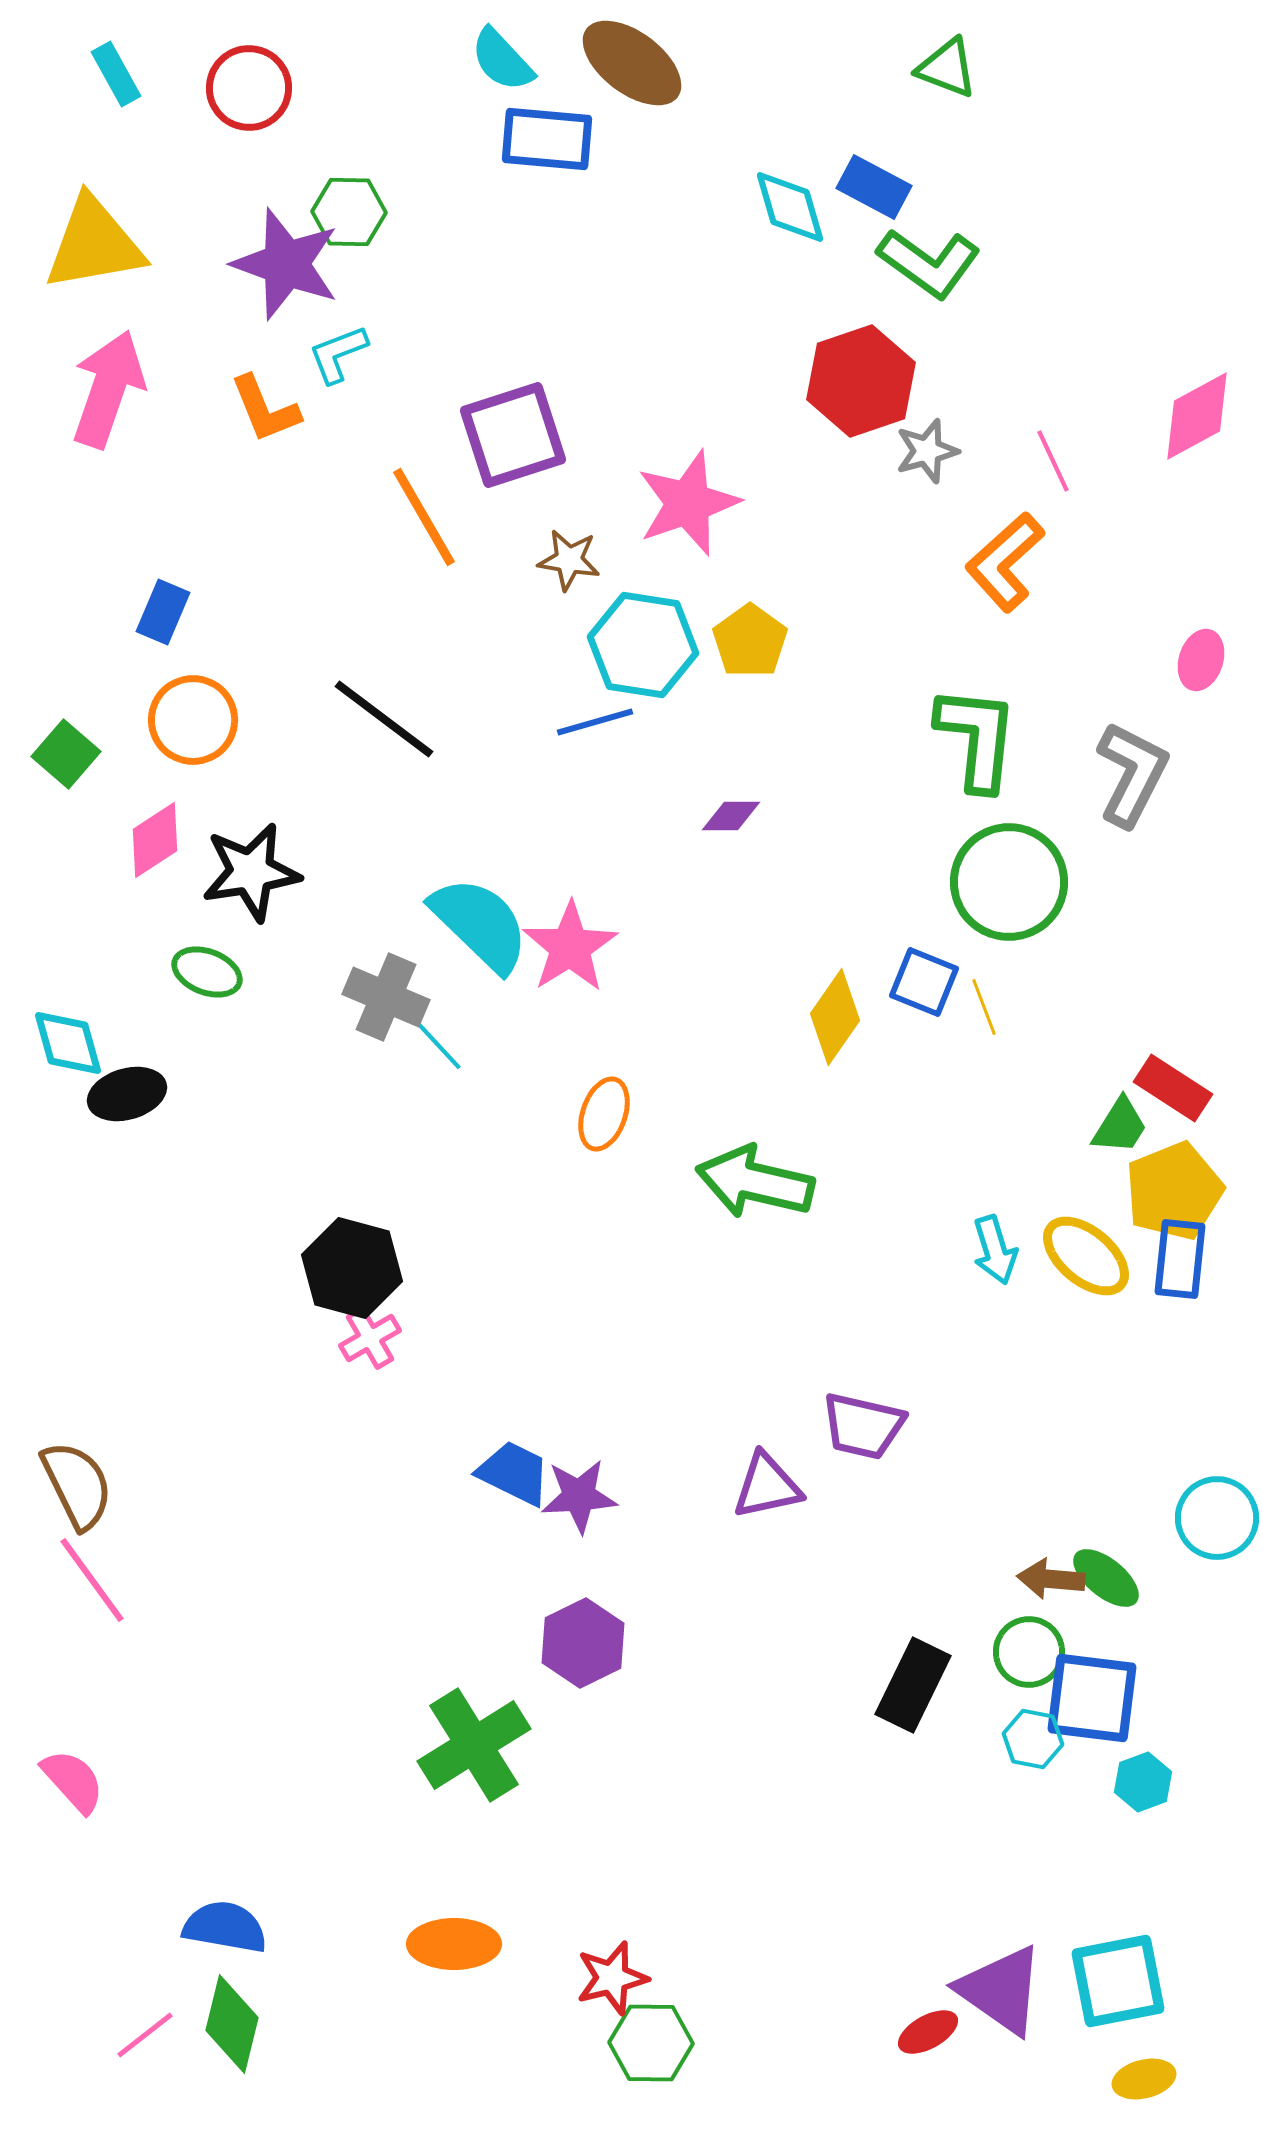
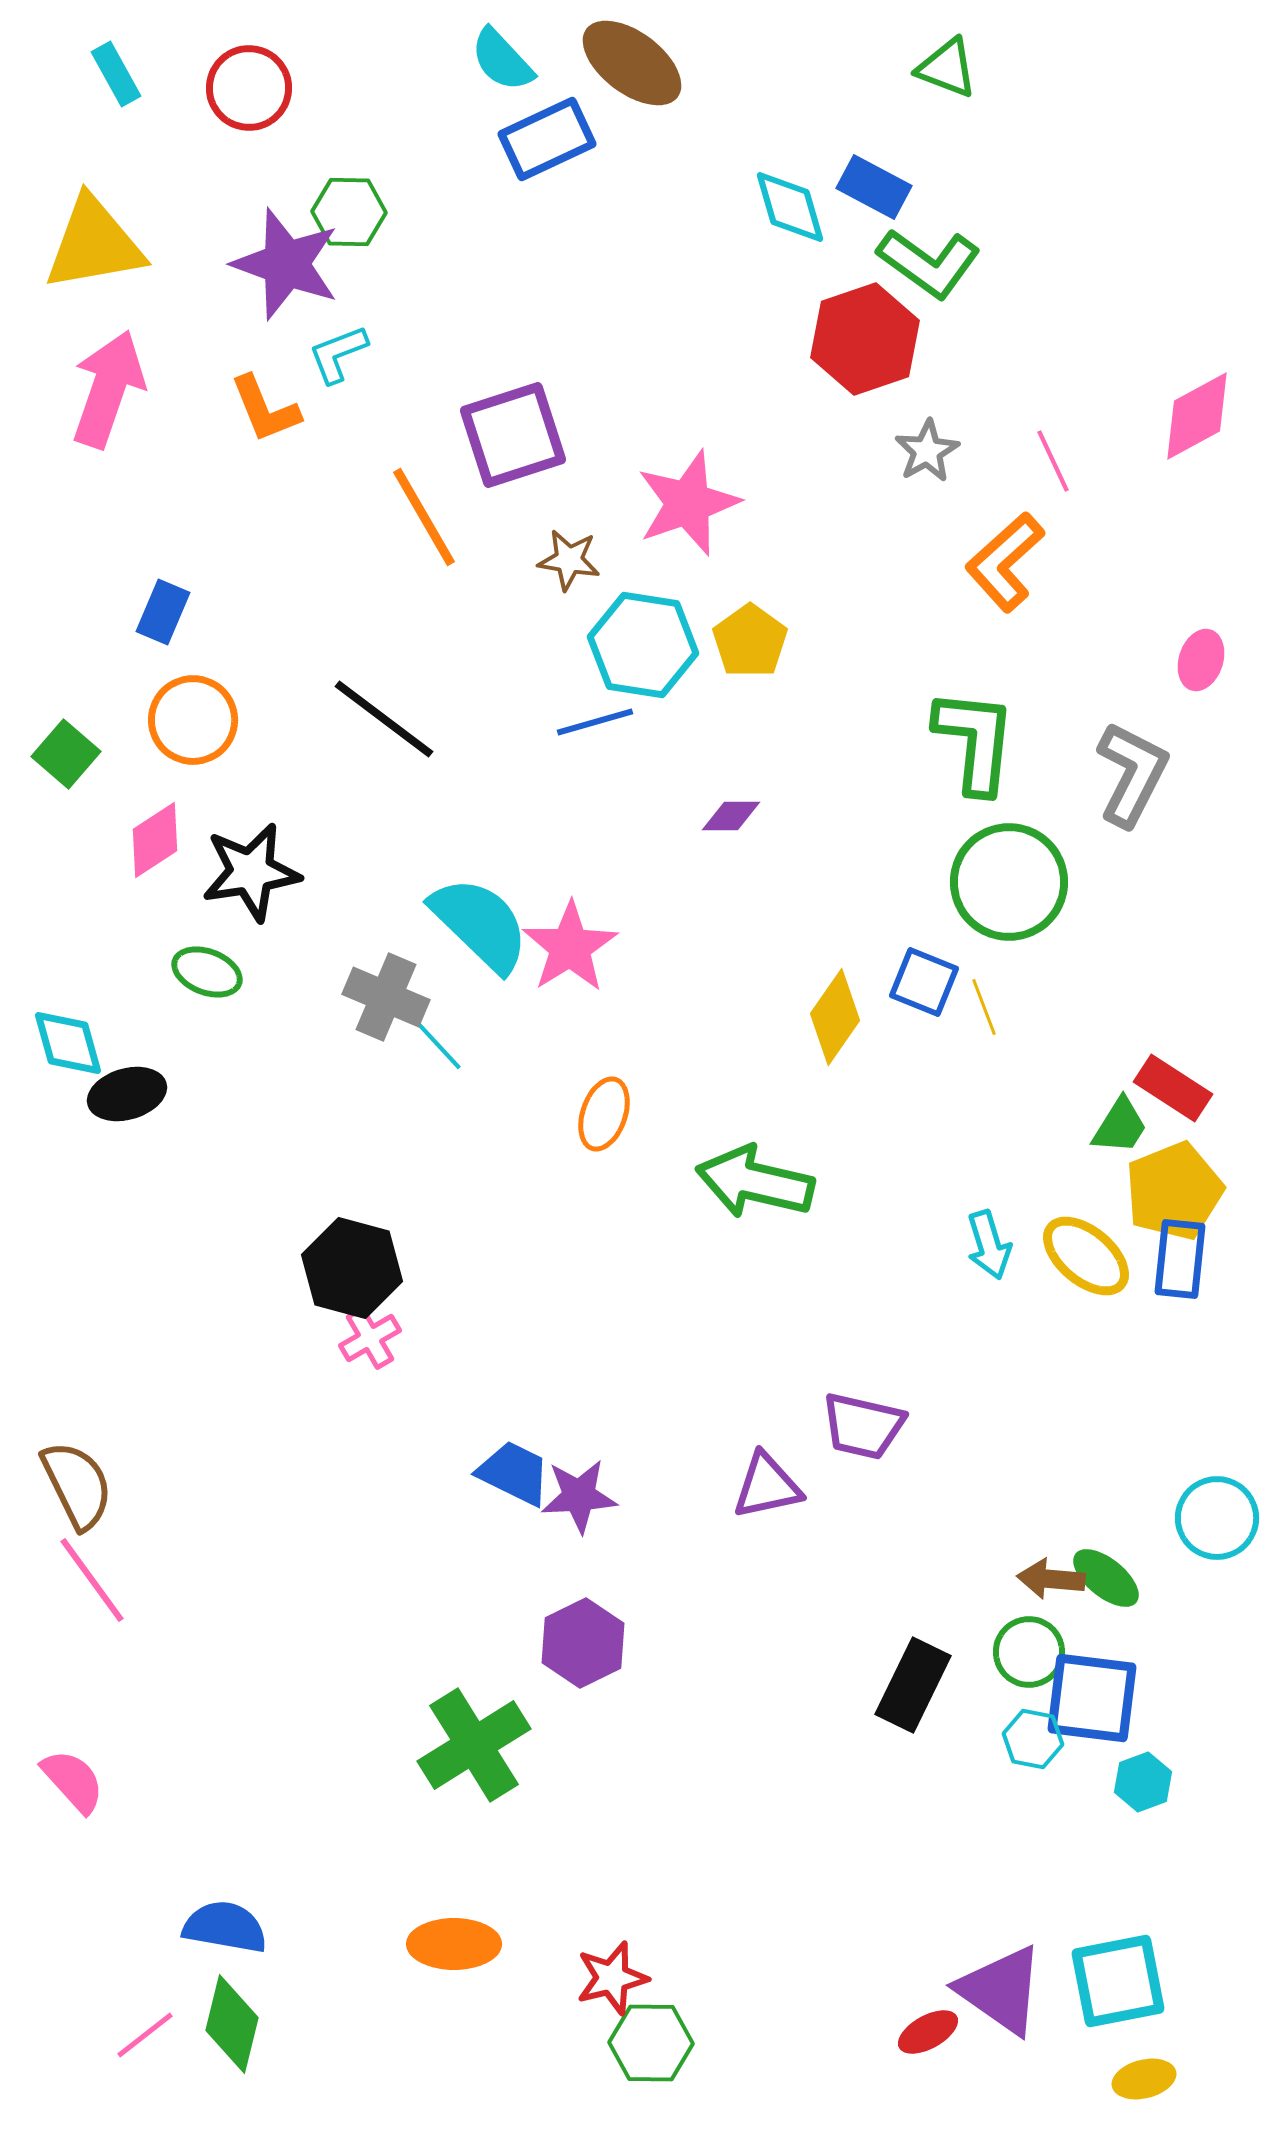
blue rectangle at (547, 139): rotated 30 degrees counterclockwise
red hexagon at (861, 381): moved 4 px right, 42 px up
gray star at (927, 451): rotated 14 degrees counterclockwise
green L-shape at (977, 738): moved 2 px left, 3 px down
cyan arrow at (995, 1250): moved 6 px left, 5 px up
